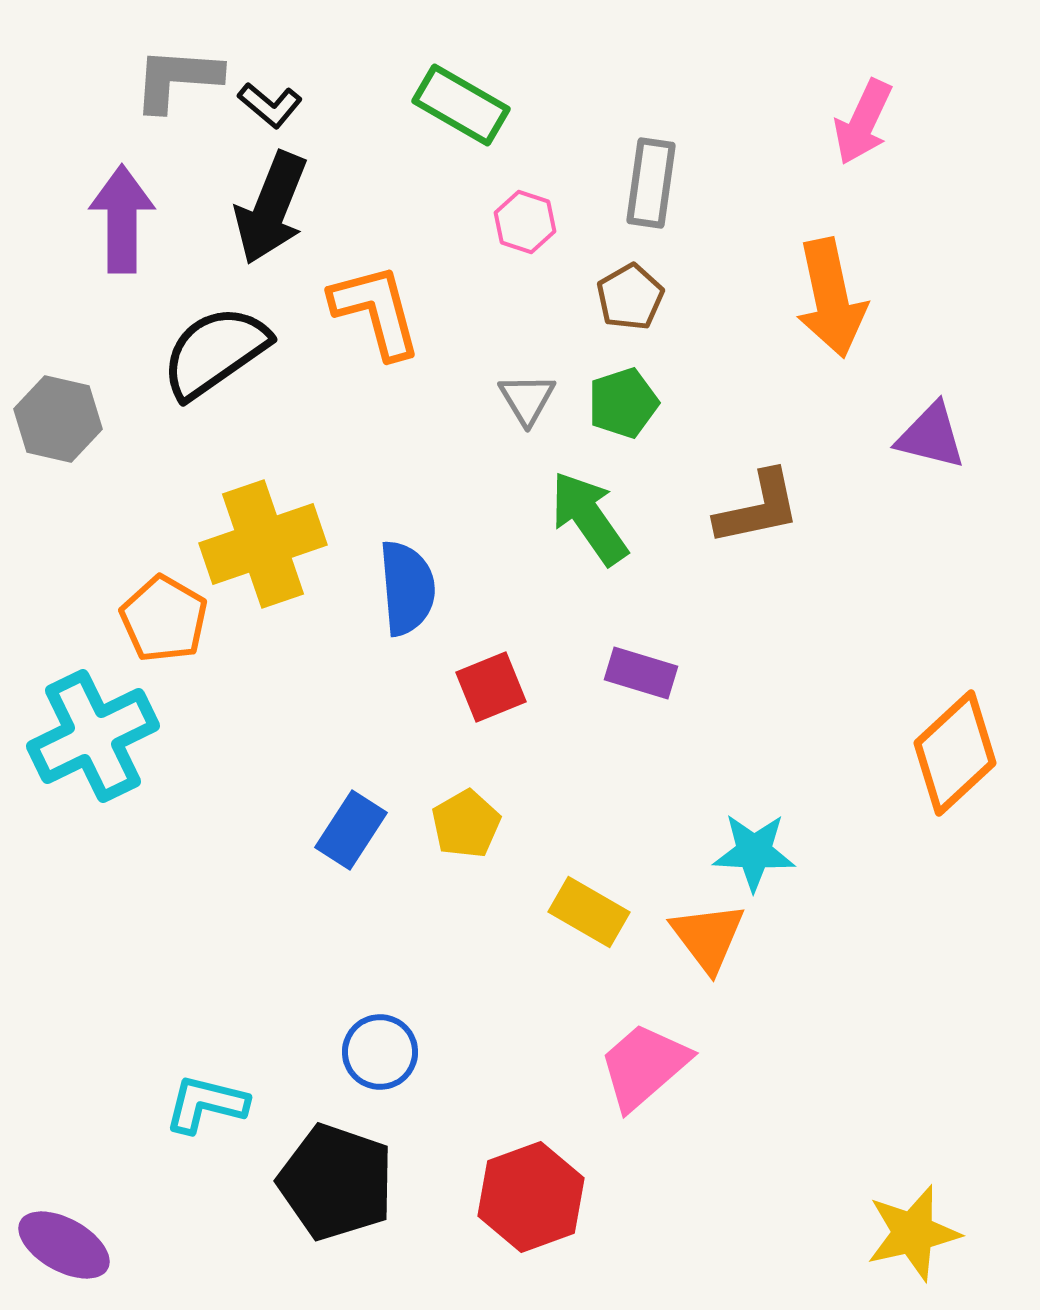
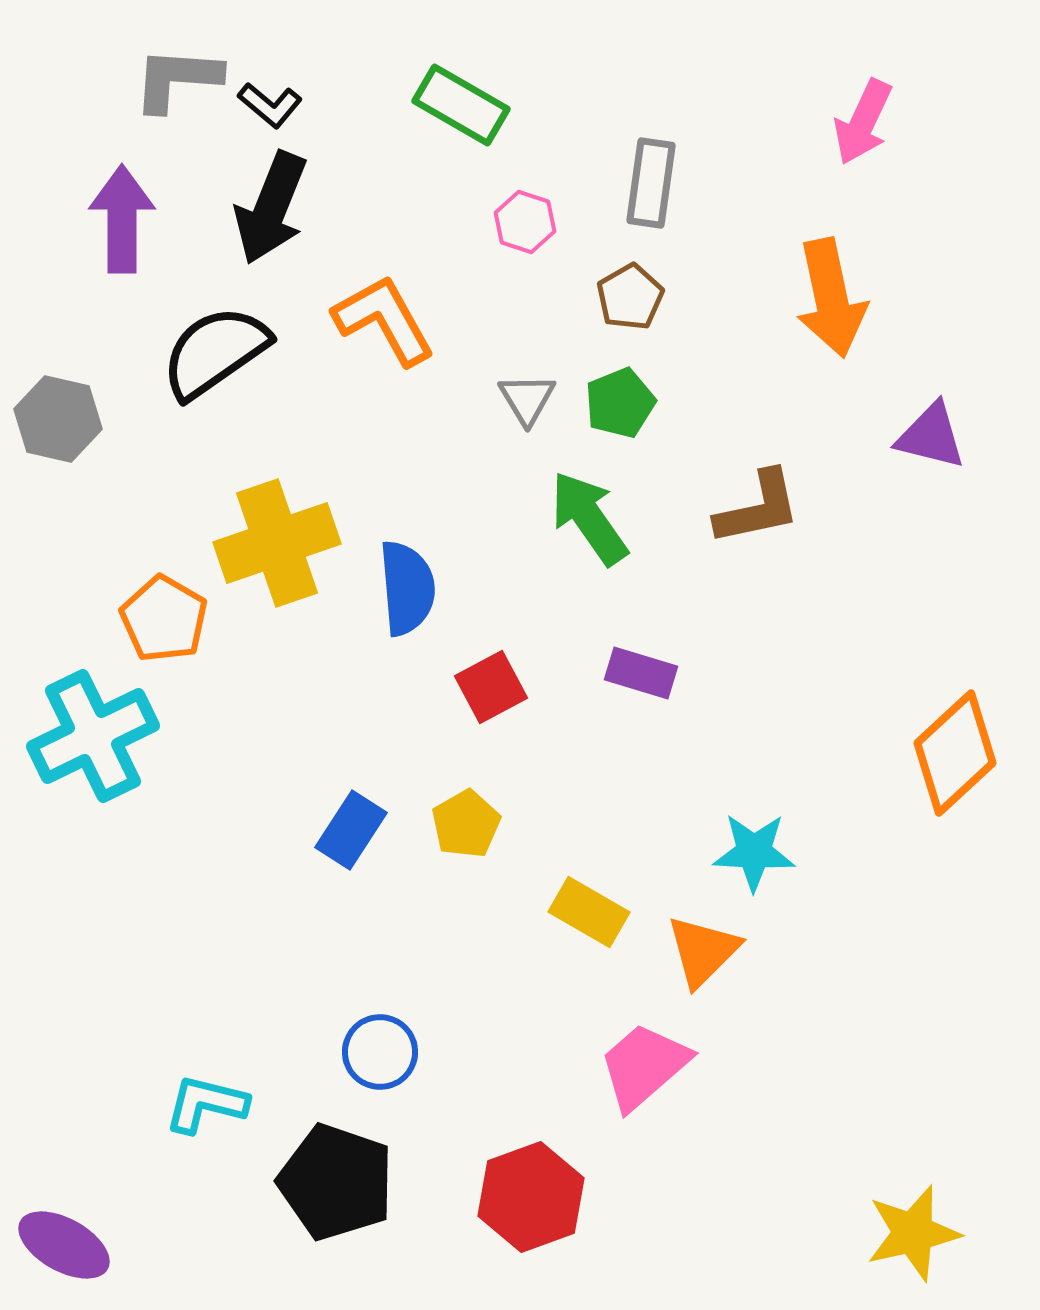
orange L-shape: moved 8 px right, 9 px down; rotated 14 degrees counterclockwise
green pentagon: moved 3 px left; rotated 4 degrees counterclockwise
yellow cross: moved 14 px right, 1 px up
red square: rotated 6 degrees counterclockwise
orange triangle: moved 5 px left, 14 px down; rotated 22 degrees clockwise
